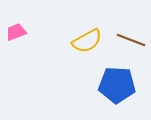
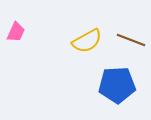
pink trapezoid: rotated 135 degrees clockwise
blue pentagon: rotated 6 degrees counterclockwise
